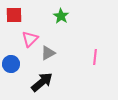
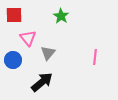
pink triangle: moved 2 px left, 1 px up; rotated 24 degrees counterclockwise
gray triangle: rotated 21 degrees counterclockwise
blue circle: moved 2 px right, 4 px up
